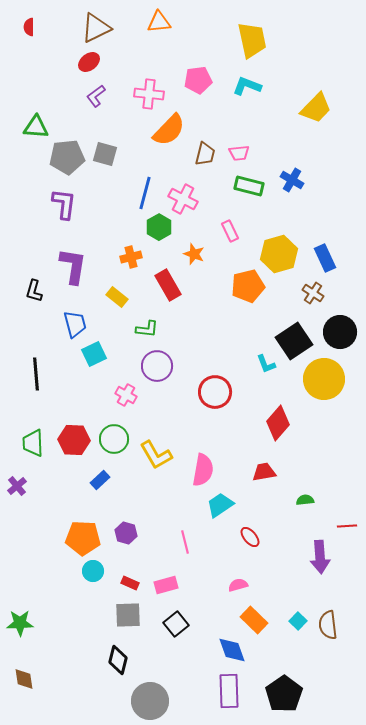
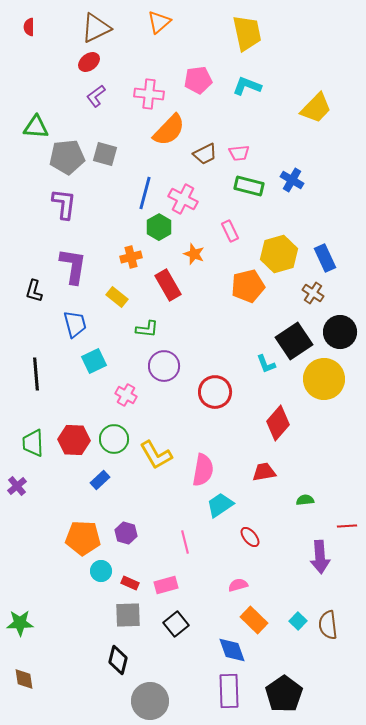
orange triangle at (159, 22): rotated 35 degrees counterclockwise
yellow trapezoid at (252, 40): moved 5 px left, 7 px up
brown trapezoid at (205, 154): rotated 50 degrees clockwise
cyan square at (94, 354): moved 7 px down
purple circle at (157, 366): moved 7 px right
cyan circle at (93, 571): moved 8 px right
